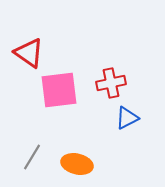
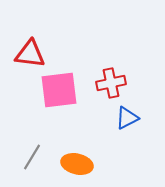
red triangle: moved 1 px right, 1 px down; rotated 28 degrees counterclockwise
